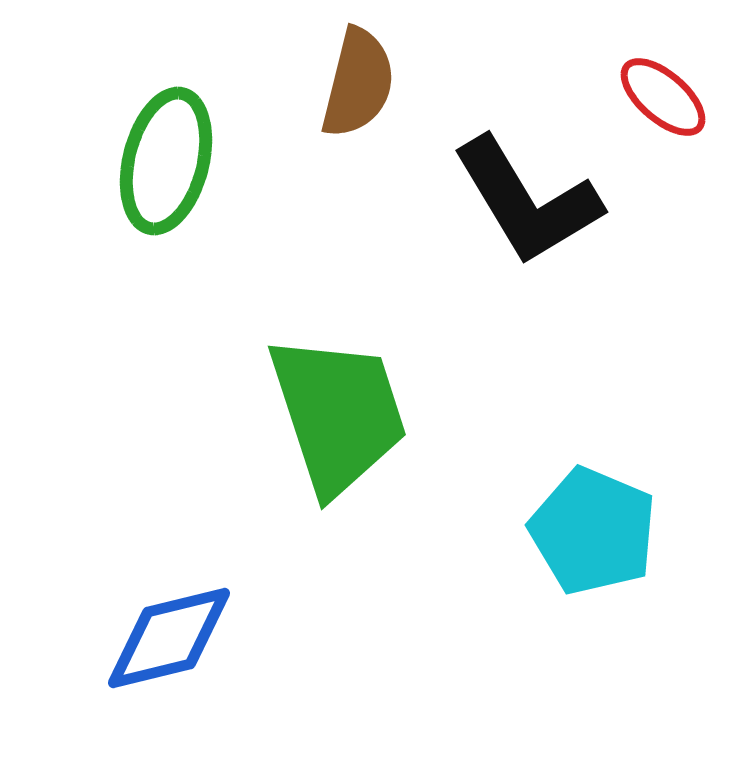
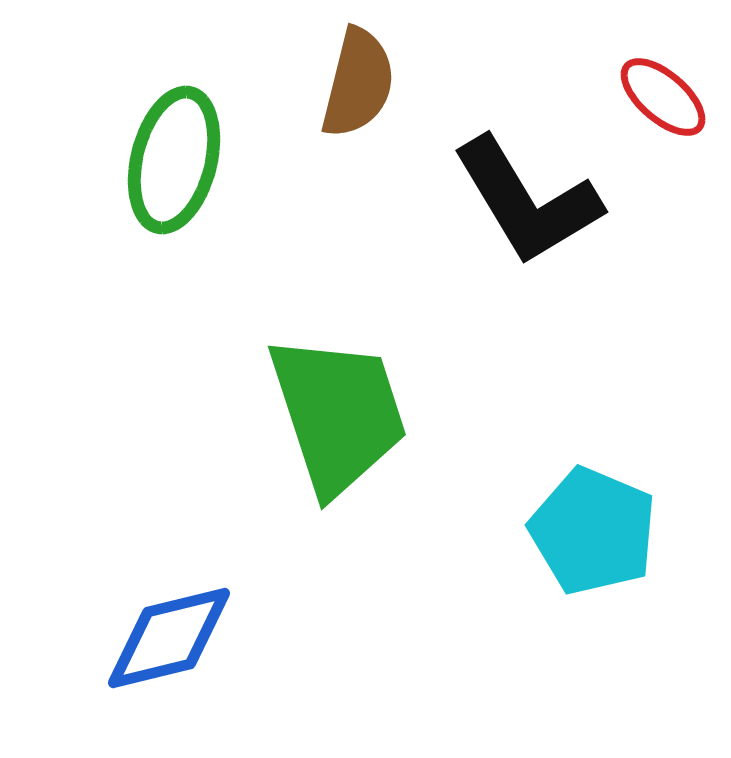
green ellipse: moved 8 px right, 1 px up
